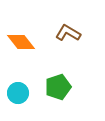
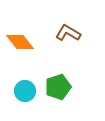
orange diamond: moved 1 px left
cyan circle: moved 7 px right, 2 px up
